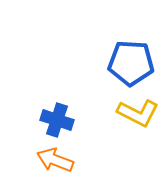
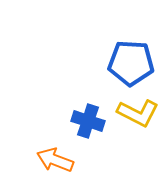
blue cross: moved 31 px right, 1 px down
